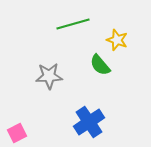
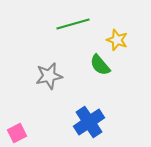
gray star: rotated 8 degrees counterclockwise
